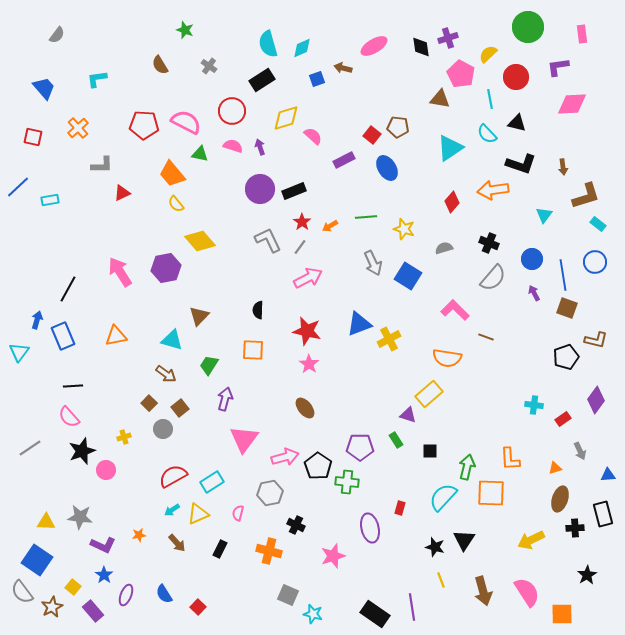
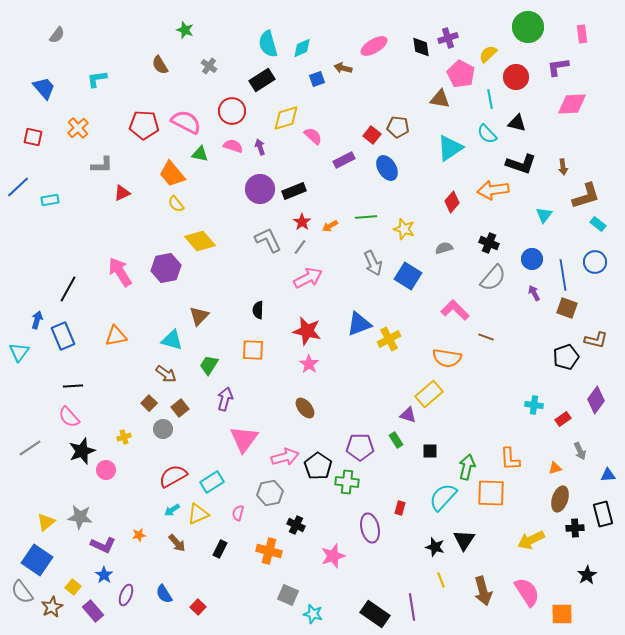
yellow triangle at (46, 522): rotated 42 degrees counterclockwise
